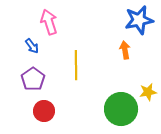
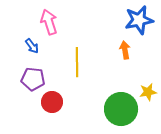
yellow line: moved 1 px right, 3 px up
purple pentagon: rotated 30 degrees counterclockwise
red circle: moved 8 px right, 9 px up
